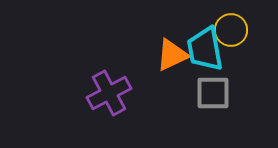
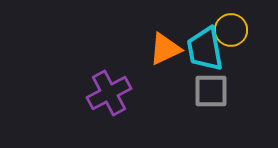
orange triangle: moved 7 px left, 6 px up
gray square: moved 2 px left, 2 px up
